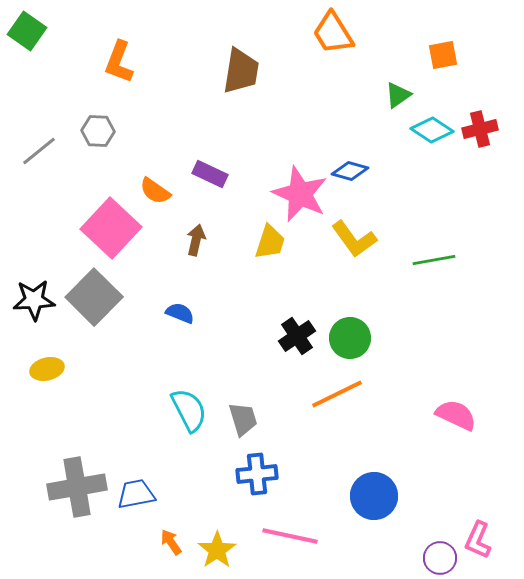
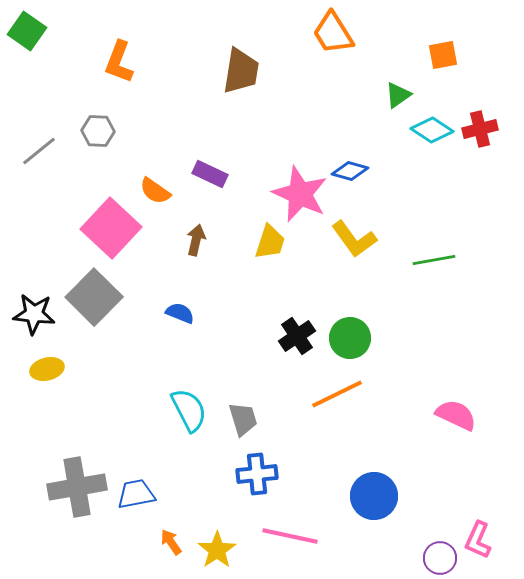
black star: moved 14 px down; rotated 9 degrees clockwise
